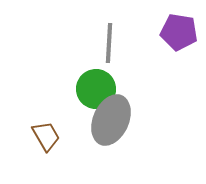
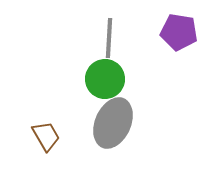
gray line: moved 5 px up
green circle: moved 9 px right, 10 px up
gray ellipse: moved 2 px right, 3 px down
